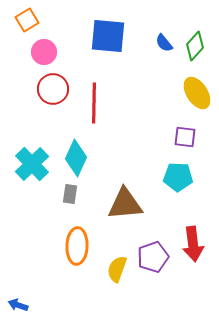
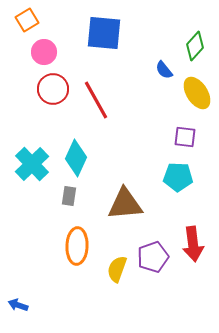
blue square: moved 4 px left, 3 px up
blue semicircle: moved 27 px down
red line: moved 2 px right, 3 px up; rotated 30 degrees counterclockwise
gray rectangle: moved 1 px left, 2 px down
